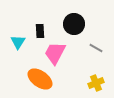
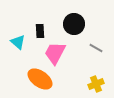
cyan triangle: rotated 21 degrees counterclockwise
yellow cross: moved 1 px down
